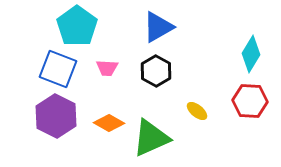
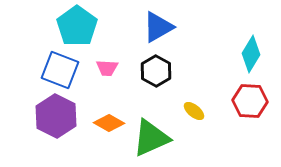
blue square: moved 2 px right, 1 px down
yellow ellipse: moved 3 px left
